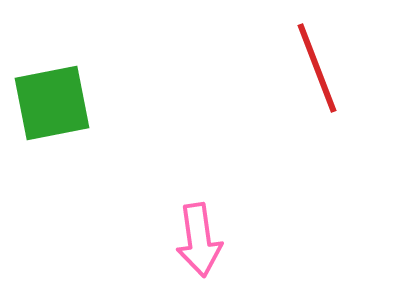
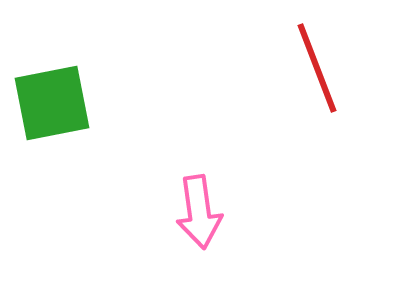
pink arrow: moved 28 px up
